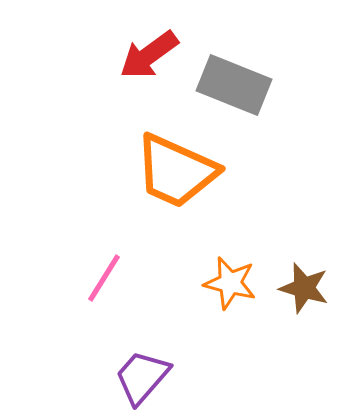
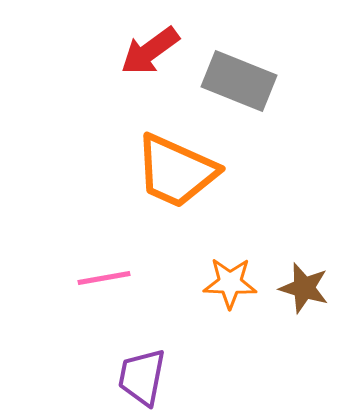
red arrow: moved 1 px right, 4 px up
gray rectangle: moved 5 px right, 4 px up
pink line: rotated 48 degrees clockwise
orange star: rotated 12 degrees counterclockwise
purple trapezoid: rotated 30 degrees counterclockwise
